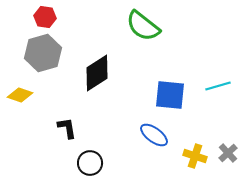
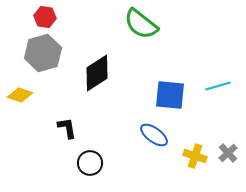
green semicircle: moved 2 px left, 2 px up
